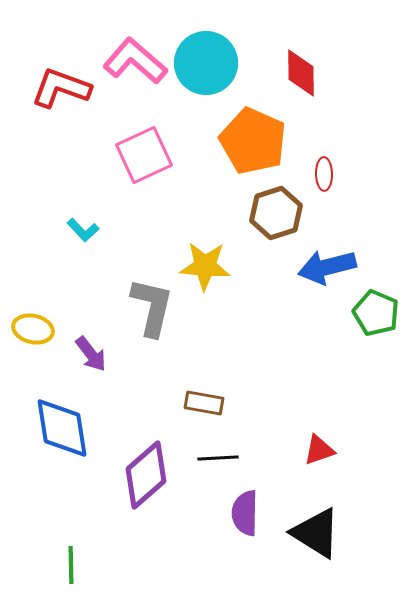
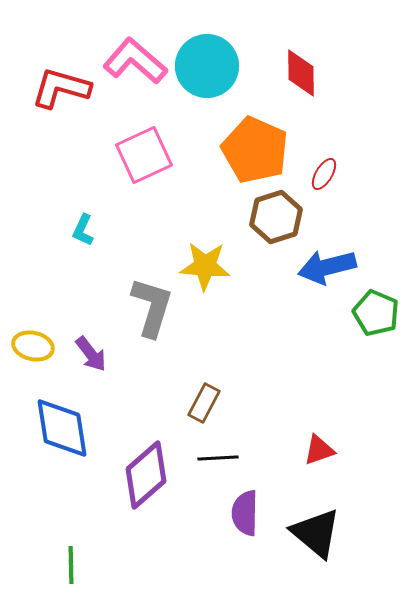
cyan circle: moved 1 px right, 3 px down
red L-shape: rotated 4 degrees counterclockwise
orange pentagon: moved 2 px right, 9 px down
red ellipse: rotated 32 degrees clockwise
brown hexagon: moved 4 px down
cyan L-shape: rotated 68 degrees clockwise
gray L-shape: rotated 4 degrees clockwise
yellow ellipse: moved 17 px down
brown rectangle: rotated 72 degrees counterclockwise
black triangle: rotated 8 degrees clockwise
